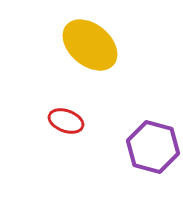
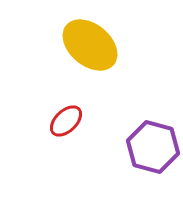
red ellipse: rotated 64 degrees counterclockwise
